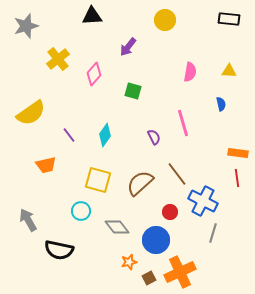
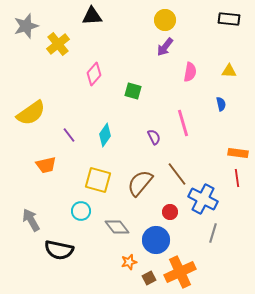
purple arrow: moved 37 px right
yellow cross: moved 15 px up
brown semicircle: rotated 8 degrees counterclockwise
blue cross: moved 2 px up
gray arrow: moved 3 px right
